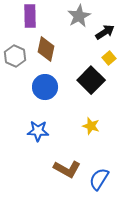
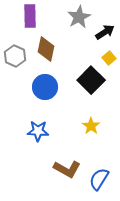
gray star: moved 1 px down
yellow star: rotated 18 degrees clockwise
